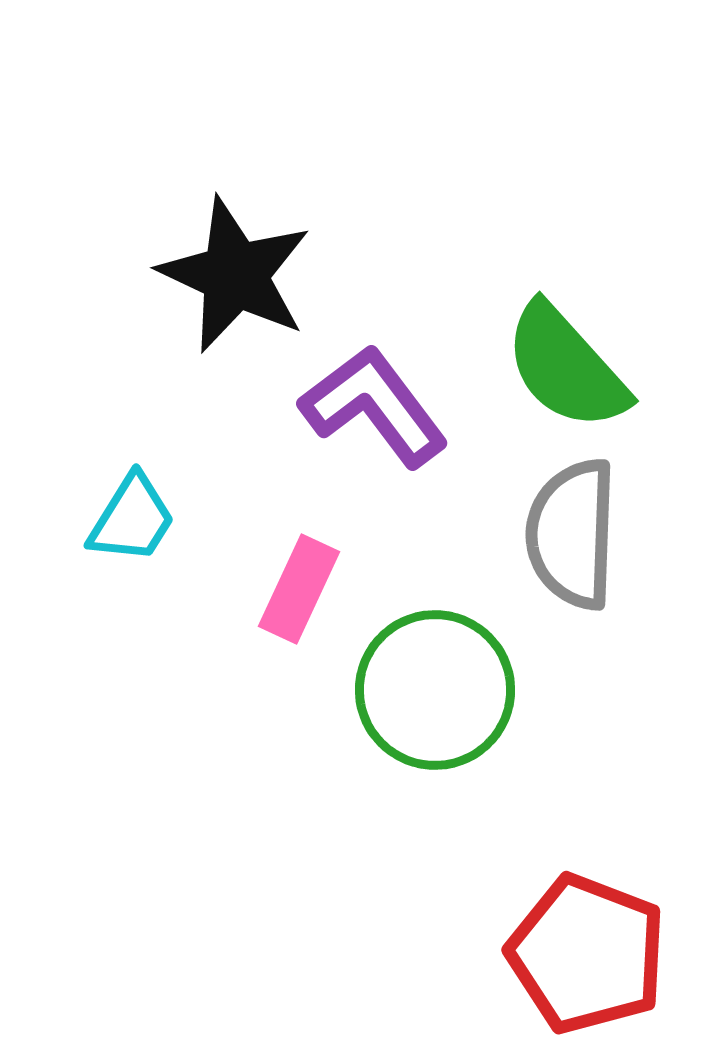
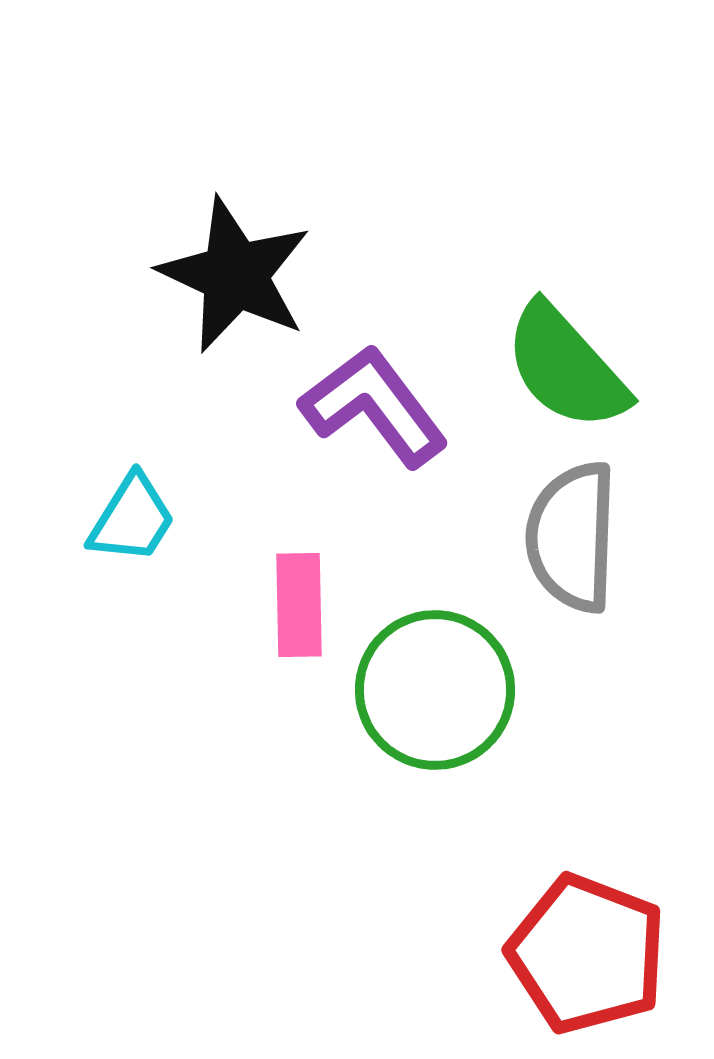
gray semicircle: moved 3 px down
pink rectangle: moved 16 px down; rotated 26 degrees counterclockwise
